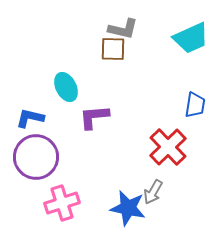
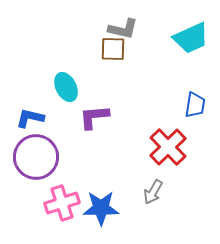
blue star: moved 27 px left; rotated 12 degrees counterclockwise
